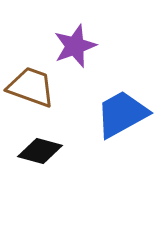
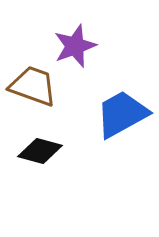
brown trapezoid: moved 2 px right, 1 px up
